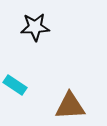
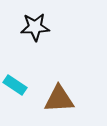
brown triangle: moved 11 px left, 7 px up
